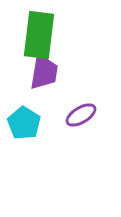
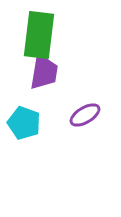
purple ellipse: moved 4 px right
cyan pentagon: rotated 12 degrees counterclockwise
